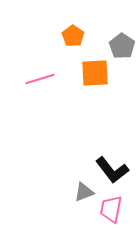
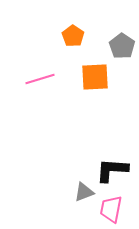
orange square: moved 4 px down
black L-shape: rotated 132 degrees clockwise
